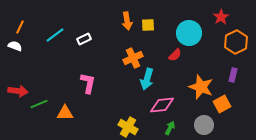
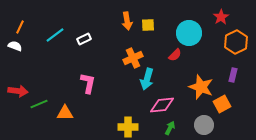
yellow cross: rotated 30 degrees counterclockwise
